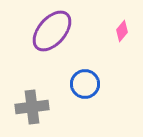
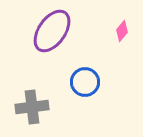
purple ellipse: rotated 6 degrees counterclockwise
blue circle: moved 2 px up
